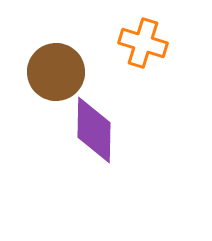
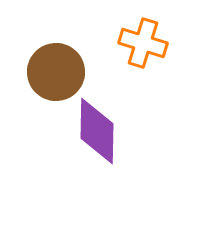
purple diamond: moved 3 px right, 1 px down
